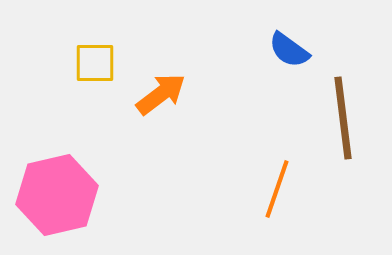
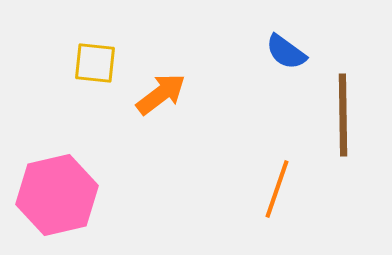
blue semicircle: moved 3 px left, 2 px down
yellow square: rotated 6 degrees clockwise
brown line: moved 3 px up; rotated 6 degrees clockwise
